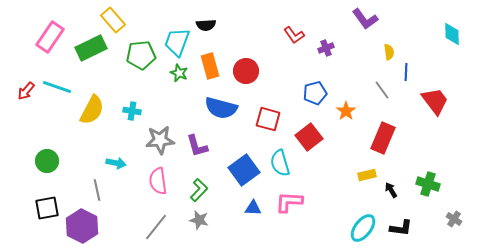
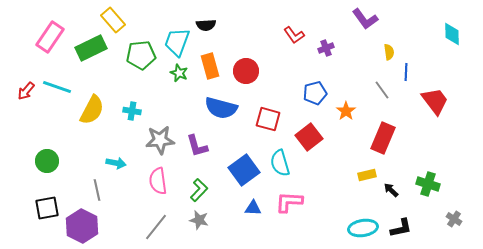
black arrow at (391, 190): rotated 14 degrees counterclockwise
cyan ellipse at (363, 228): rotated 44 degrees clockwise
black L-shape at (401, 228): rotated 20 degrees counterclockwise
